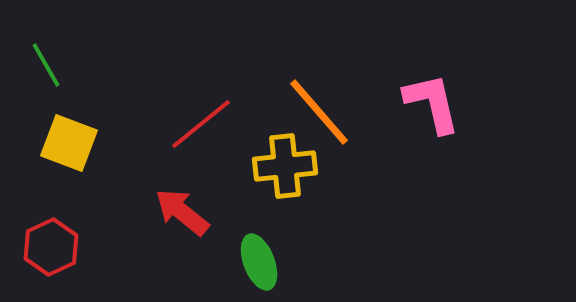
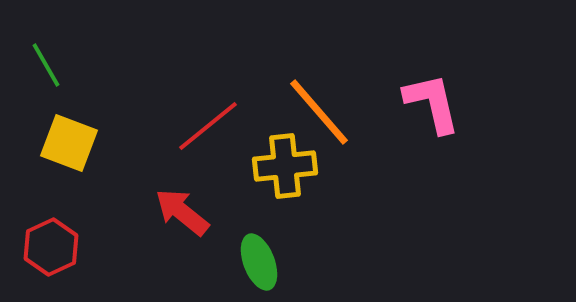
red line: moved 7 px right, 2 px down
